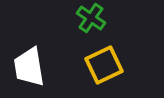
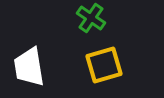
yellow square: rotated 9 degrees clockwise
